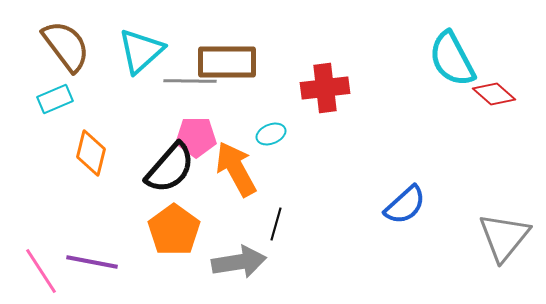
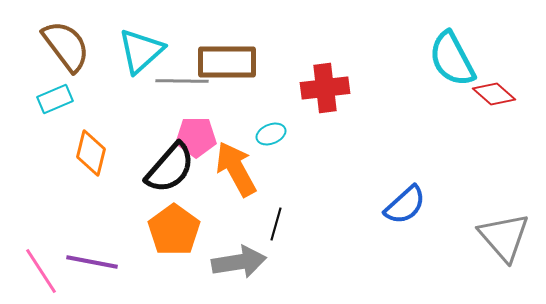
gray line: moved 8 px left
gray triangle: rotated 20 degrees counterclockwise
